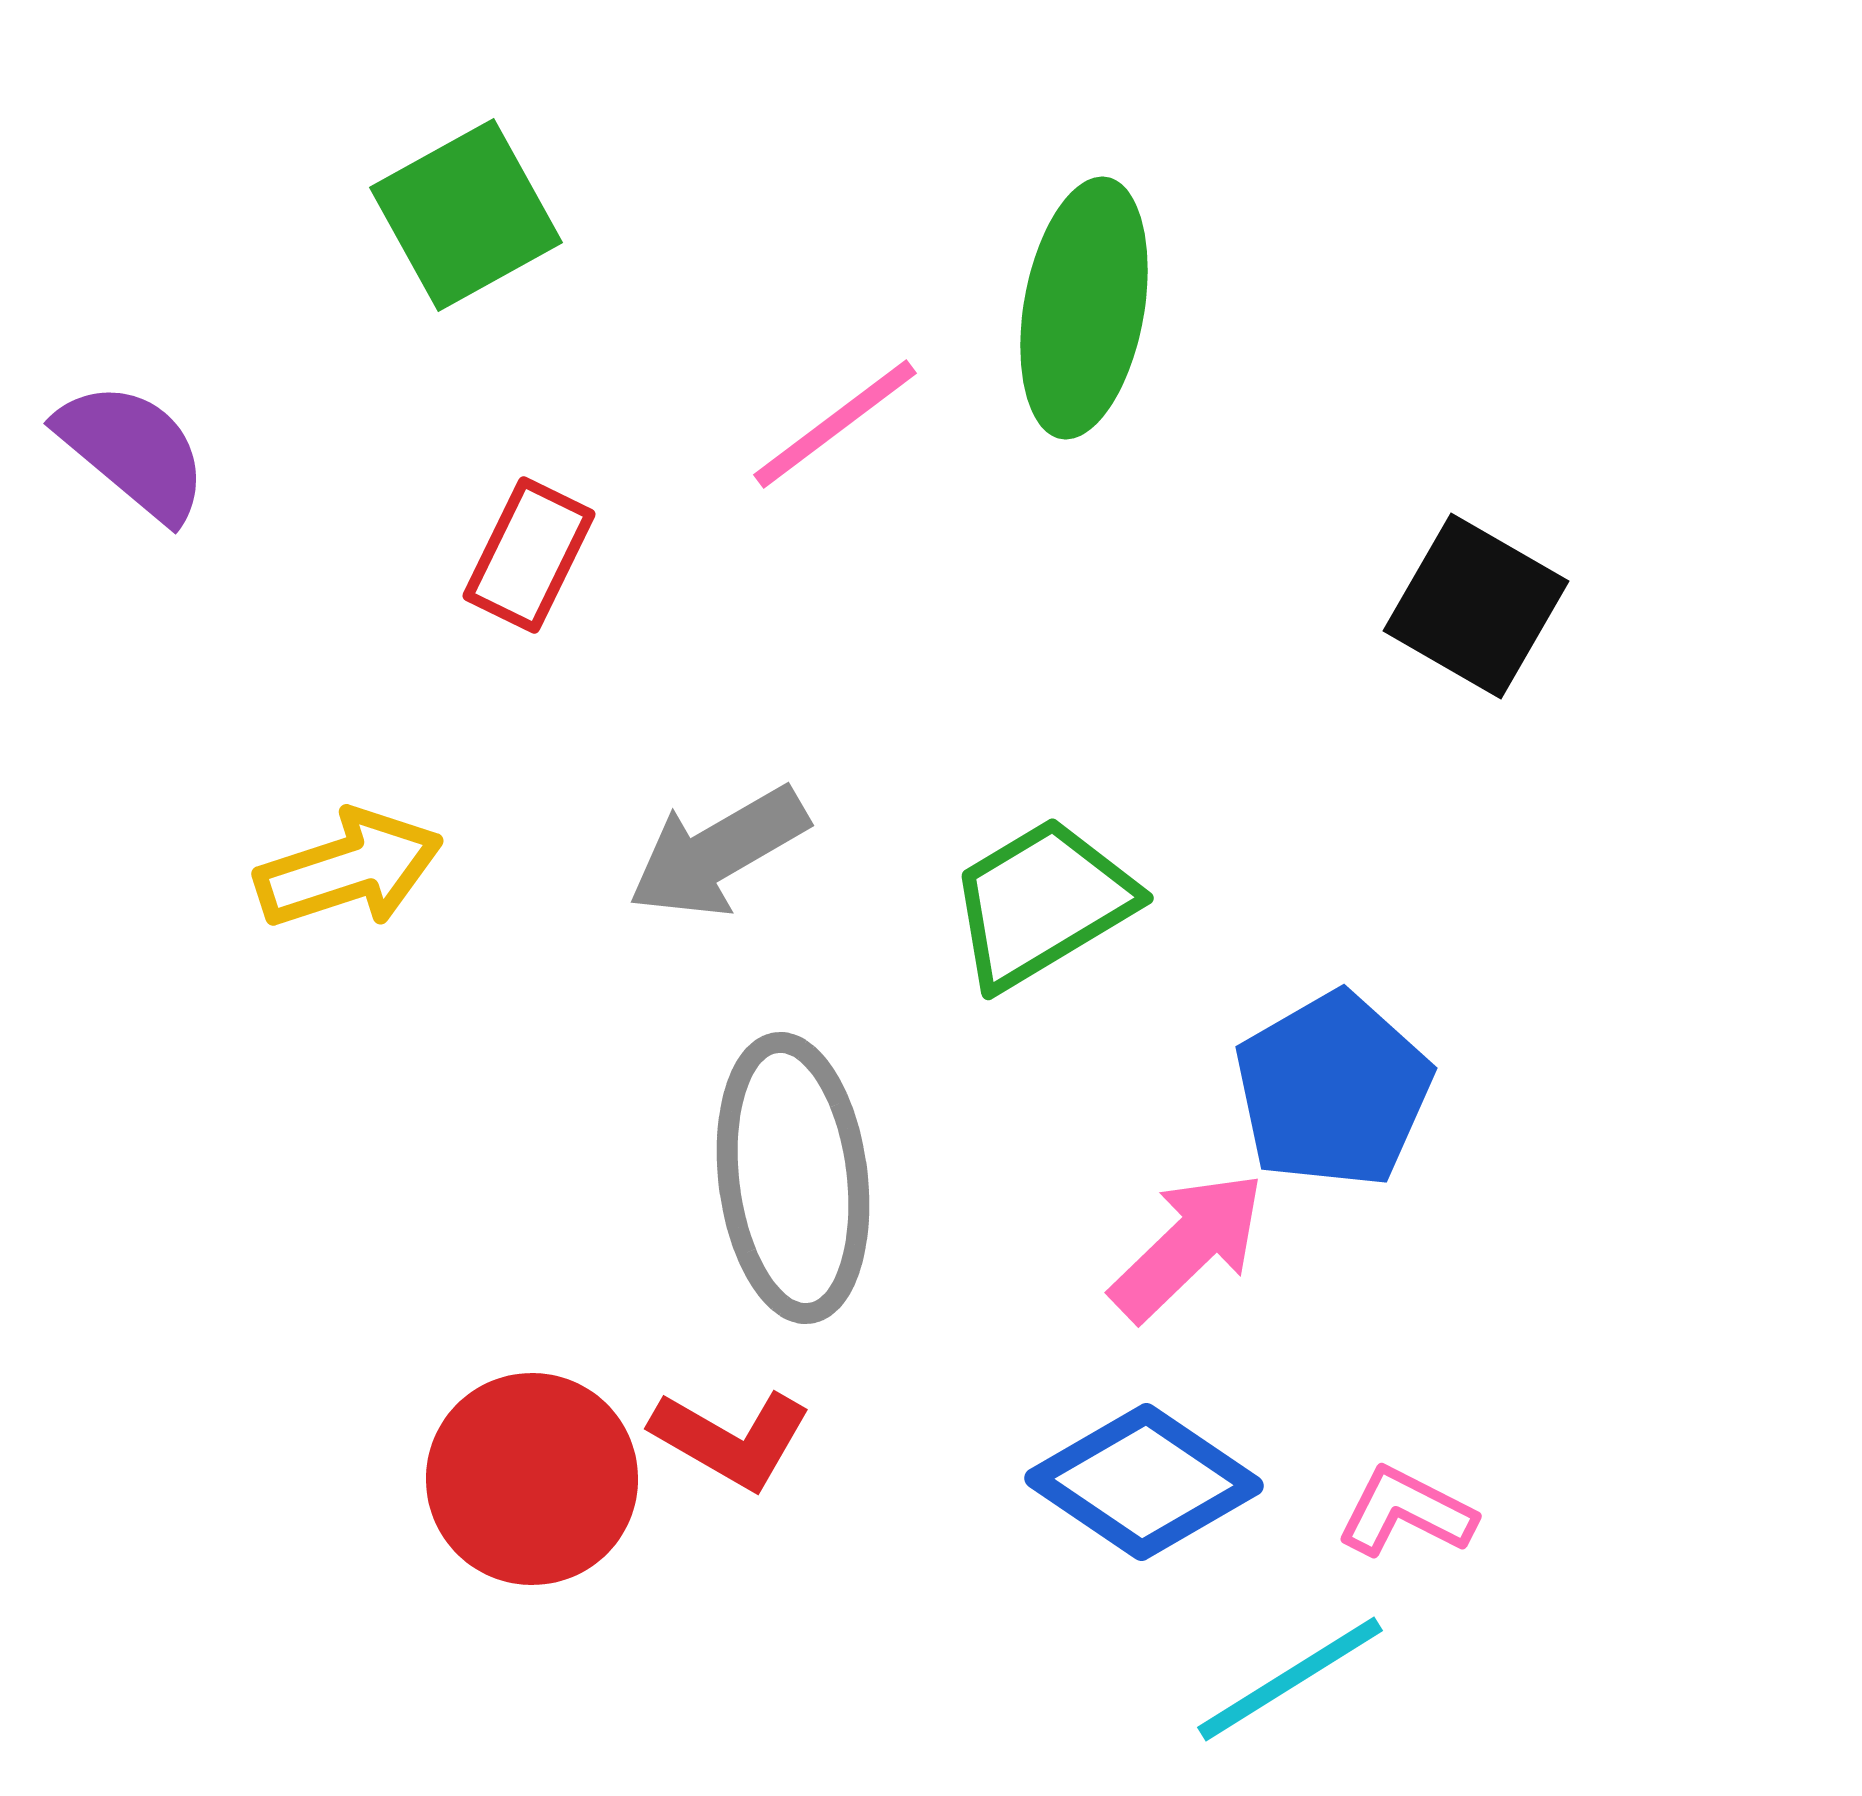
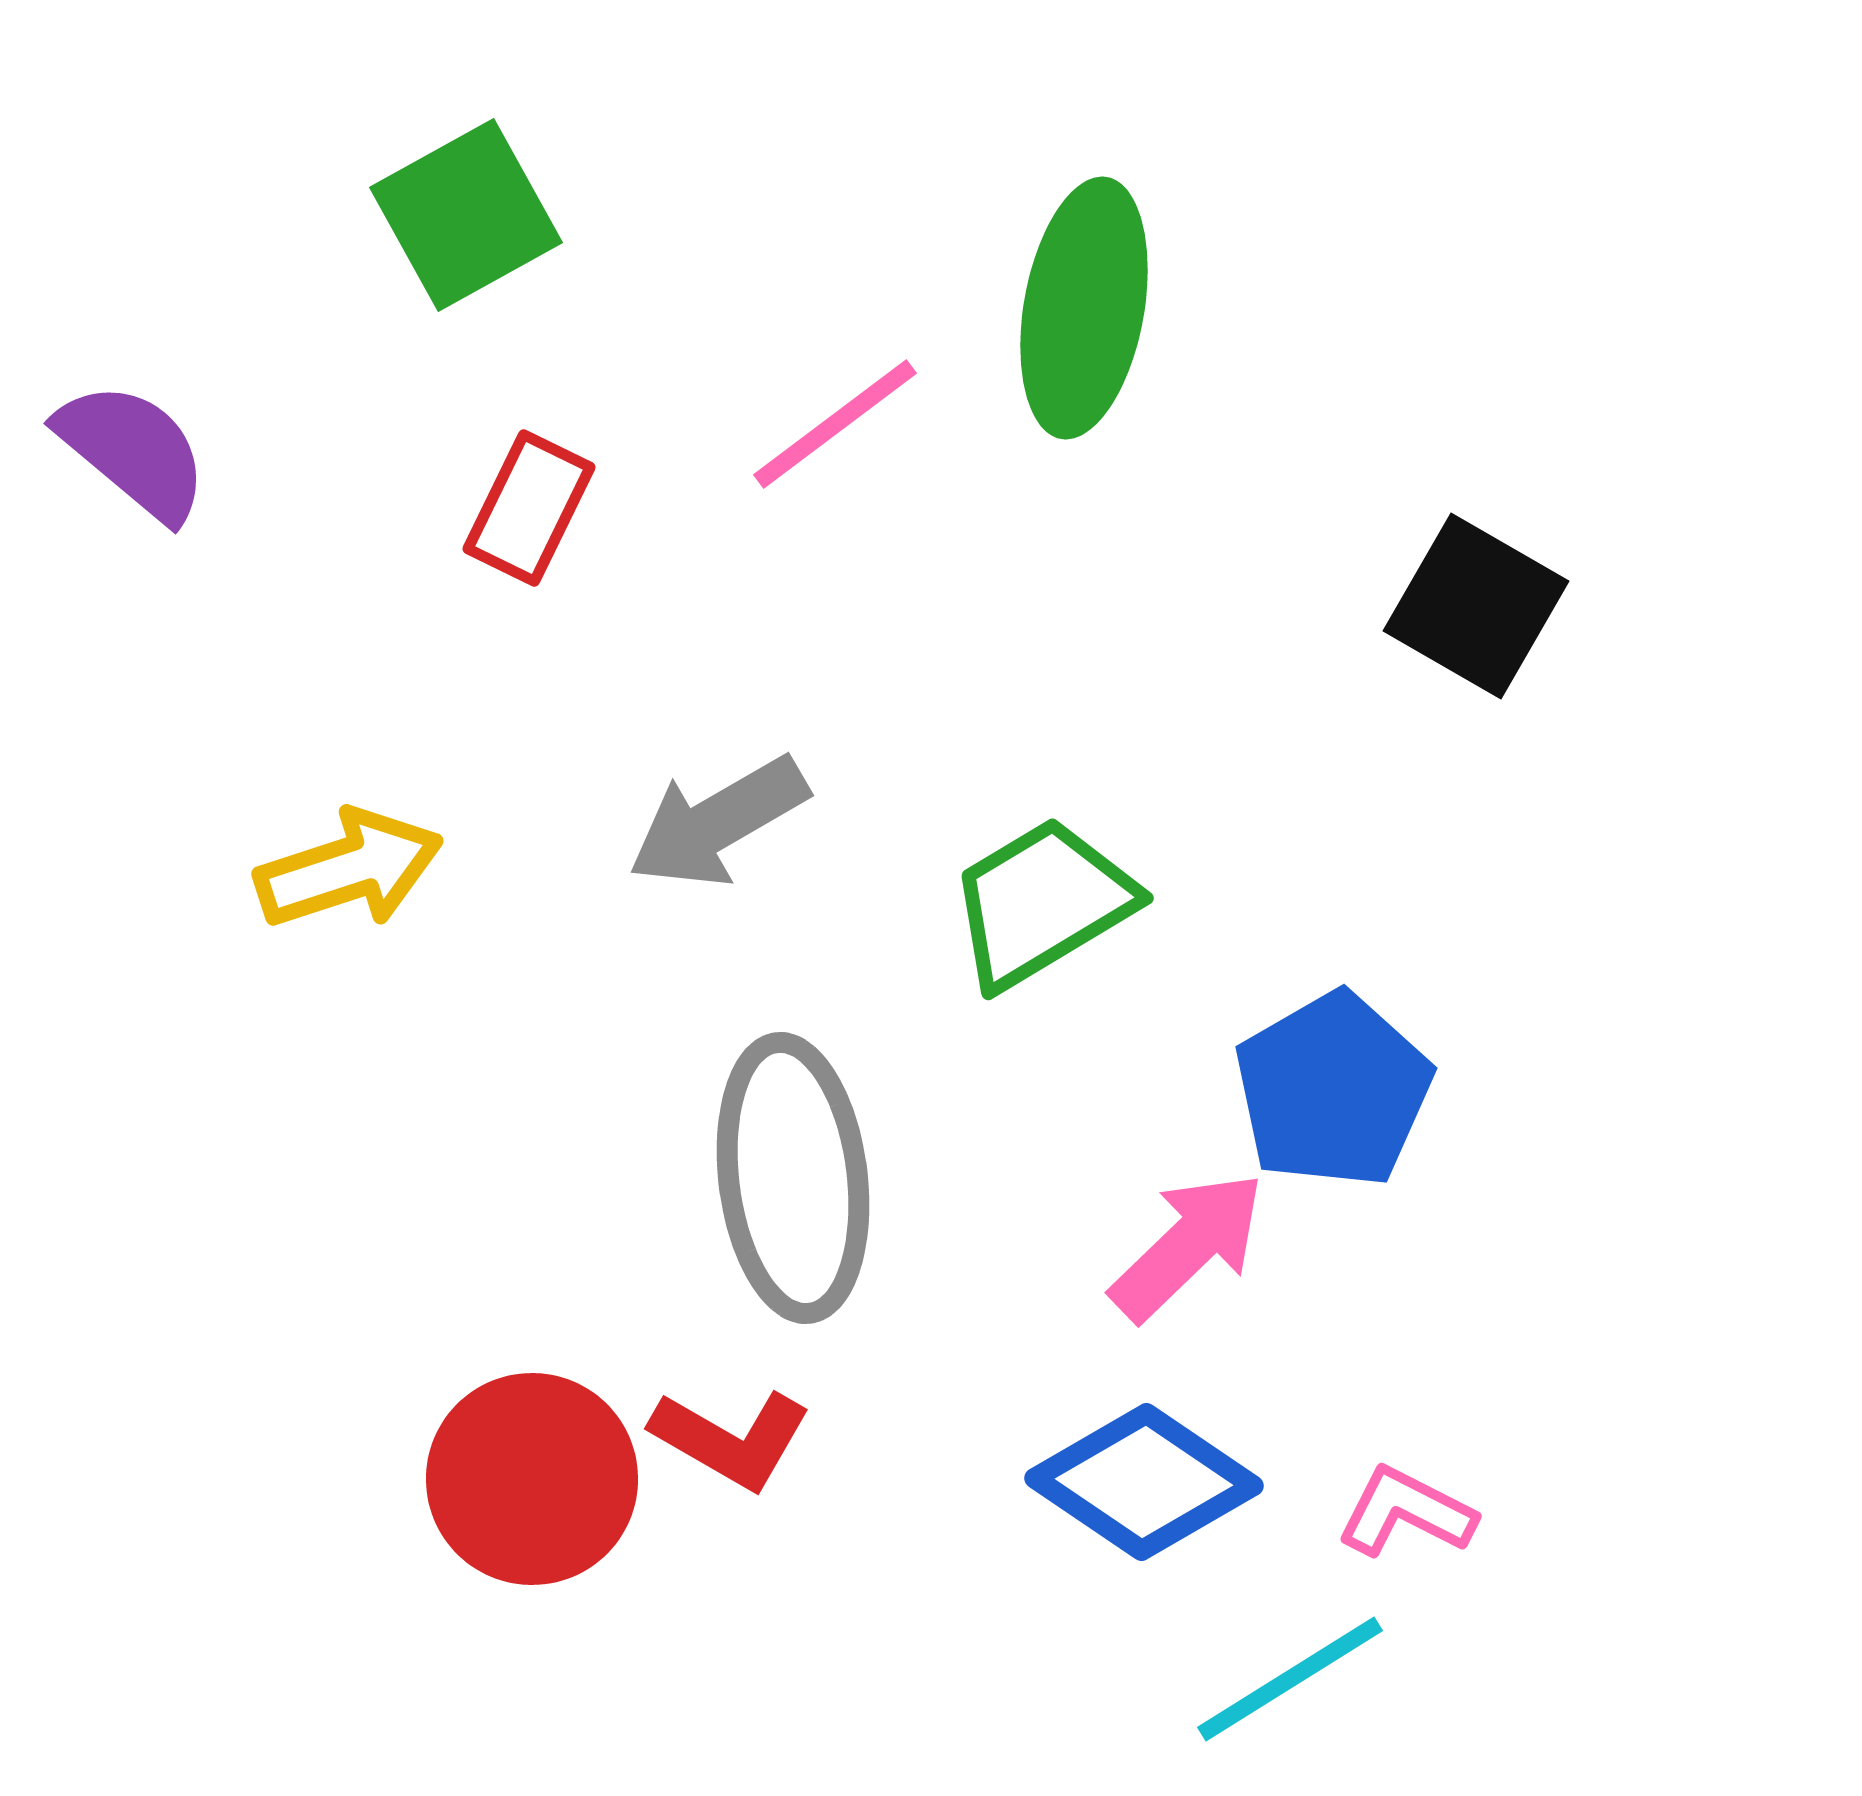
red rectangle: moved 47 px up
gray arrow: moved 30 px up
